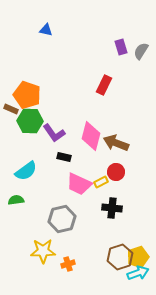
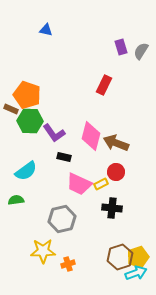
yellow rectangle: moved 2 px down
cyan arrow: moved 2 px left
